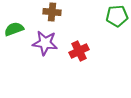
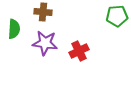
brown cross: moved 9 px left
green semicircle: rotated 114 degrees clockwise
